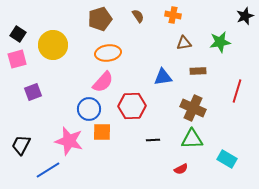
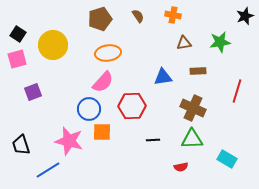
black trapezoid: rotated 45 degrees counterclockwise
red semicircle: moved 2 px up; rotated 16 degrees clockwise
